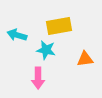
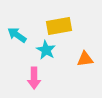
cyan arrow: rotated 18 degrees clockwise
cyan star: rotated 18 degrees clockwise
pink arrow: moved 4 px left
